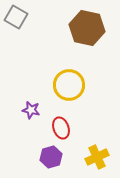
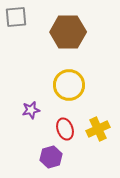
gray square: rotated 35 degrees counterclockwise
brown hexagon: moved 19 px left, 4 px down; rotated 12 degrees counterclockwise
purple star: rotated 24 degrees counterclockwise
red ellipse: moved 4 px right, 1 px down
yellow cross: moved 1 px right, 28 px up
